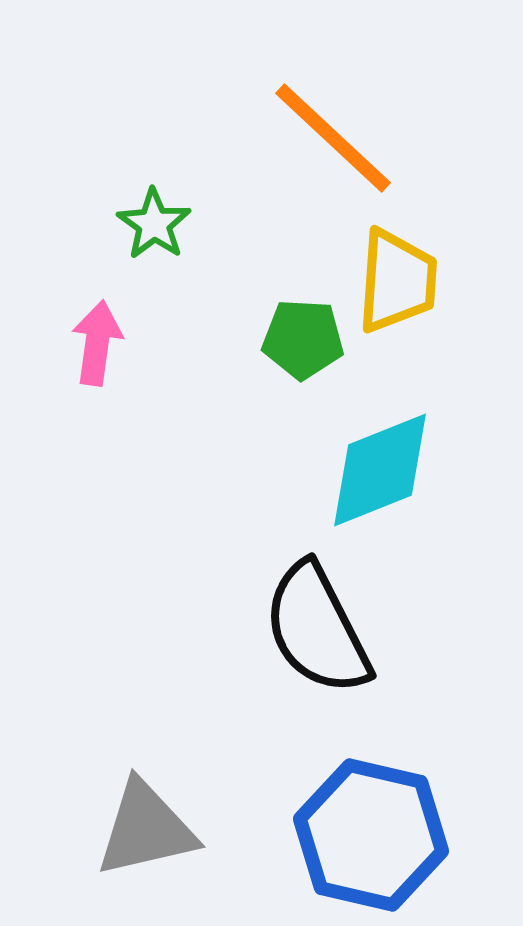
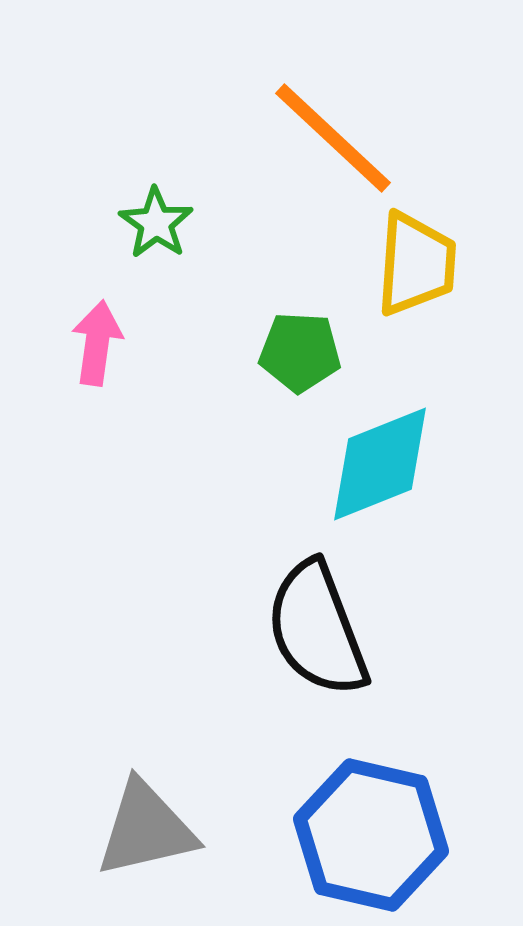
green star: moved 2 px right, 1 px up
yellow trapezoid: moved 19 px right, 17 px up
green pentagon: moved 3 px left, 13 px down
cyan diamond: moved 6 px up
black semicircle: rotated 6 degrees clockwise
